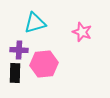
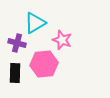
cyan triangle: rotated 15 degrees counterclockwise
pink star: moved 20 px left, 8 px down
purple cross: moved 2 px left, 7 px up; rotated 12 degrees clockwise
